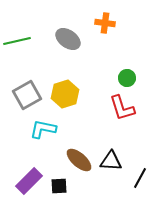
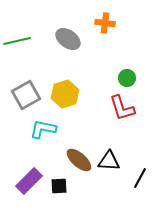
gray square: moved 1 px left
black triangle: moved 2 px left
